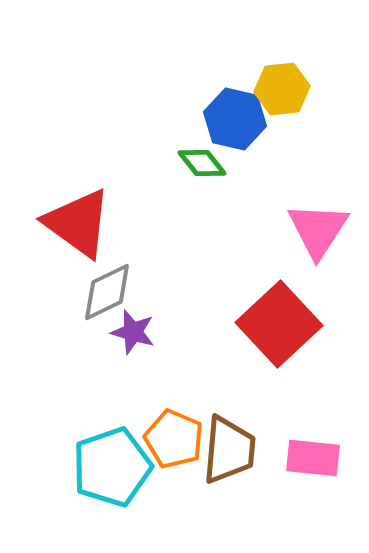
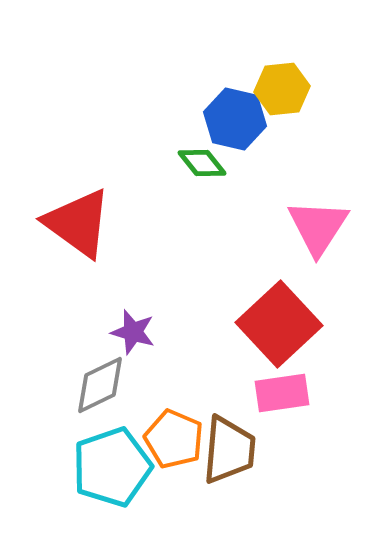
pink triangle: moved 3 px up
gray diamond: moved 7 px left, 93 px down
pink rectangle: moved 31 px left, 65 px up; rotated 14 degrees counterclockwise
